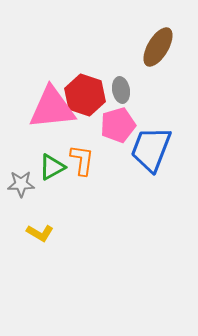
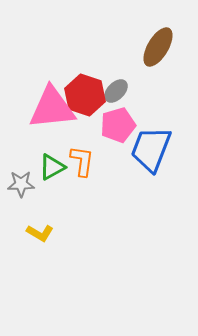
gray ellipse: moved 5 px left, 1 px down; rotated 55 degrees clockwise
orange L-shape: moved 1 px down
